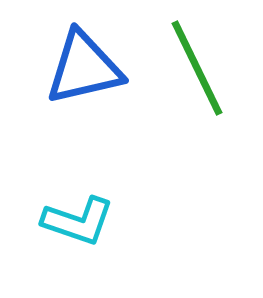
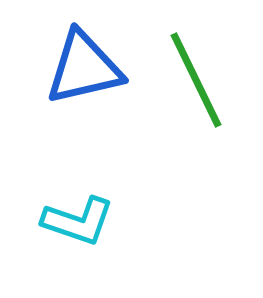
green line: moved 1 px left, 12 px down
